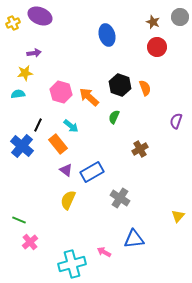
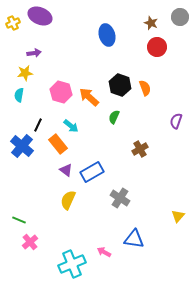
brown star: moved 2 px left, 1 px down
cyan semicircle: moved 1 px right, 1 px down; rotated 72 degrees counterclockwise
blue triangle: rotated 15 degrees clockwise
cyan cross: rotated 8 degrees counterclockwise
